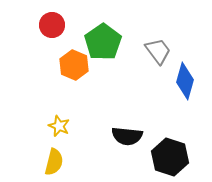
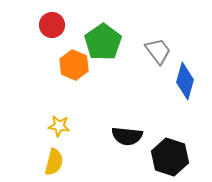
yellow star: rotated 15 degrees counterclockwise
